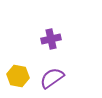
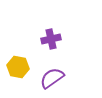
yellow hexagon: moved 9 px up
